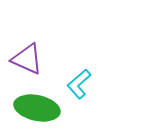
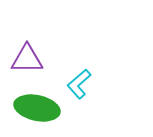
purple triangle: rotated 24 degrees counterclockwise
